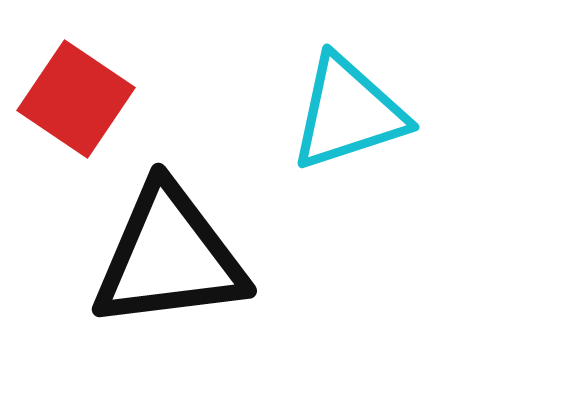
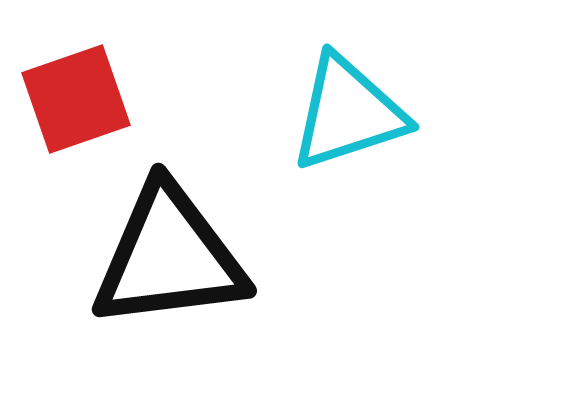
red square: rotated 37 degrees clockwise
